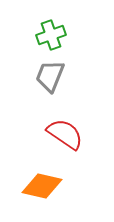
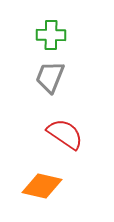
green cross: rotated 20 degrees clockwise
gray trapezoid: moved 1 px down
